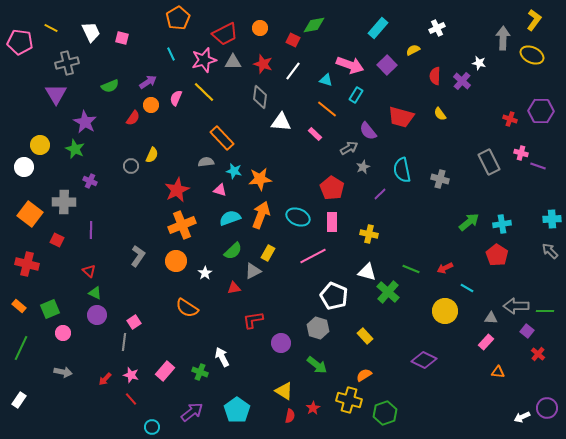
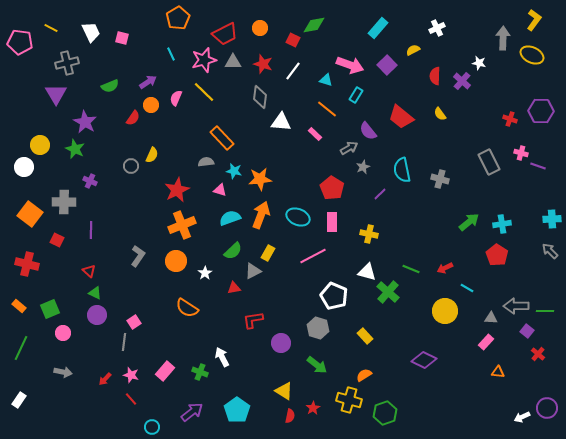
red trapezoid at (401, 117): rotated 24 degrees clockwise
